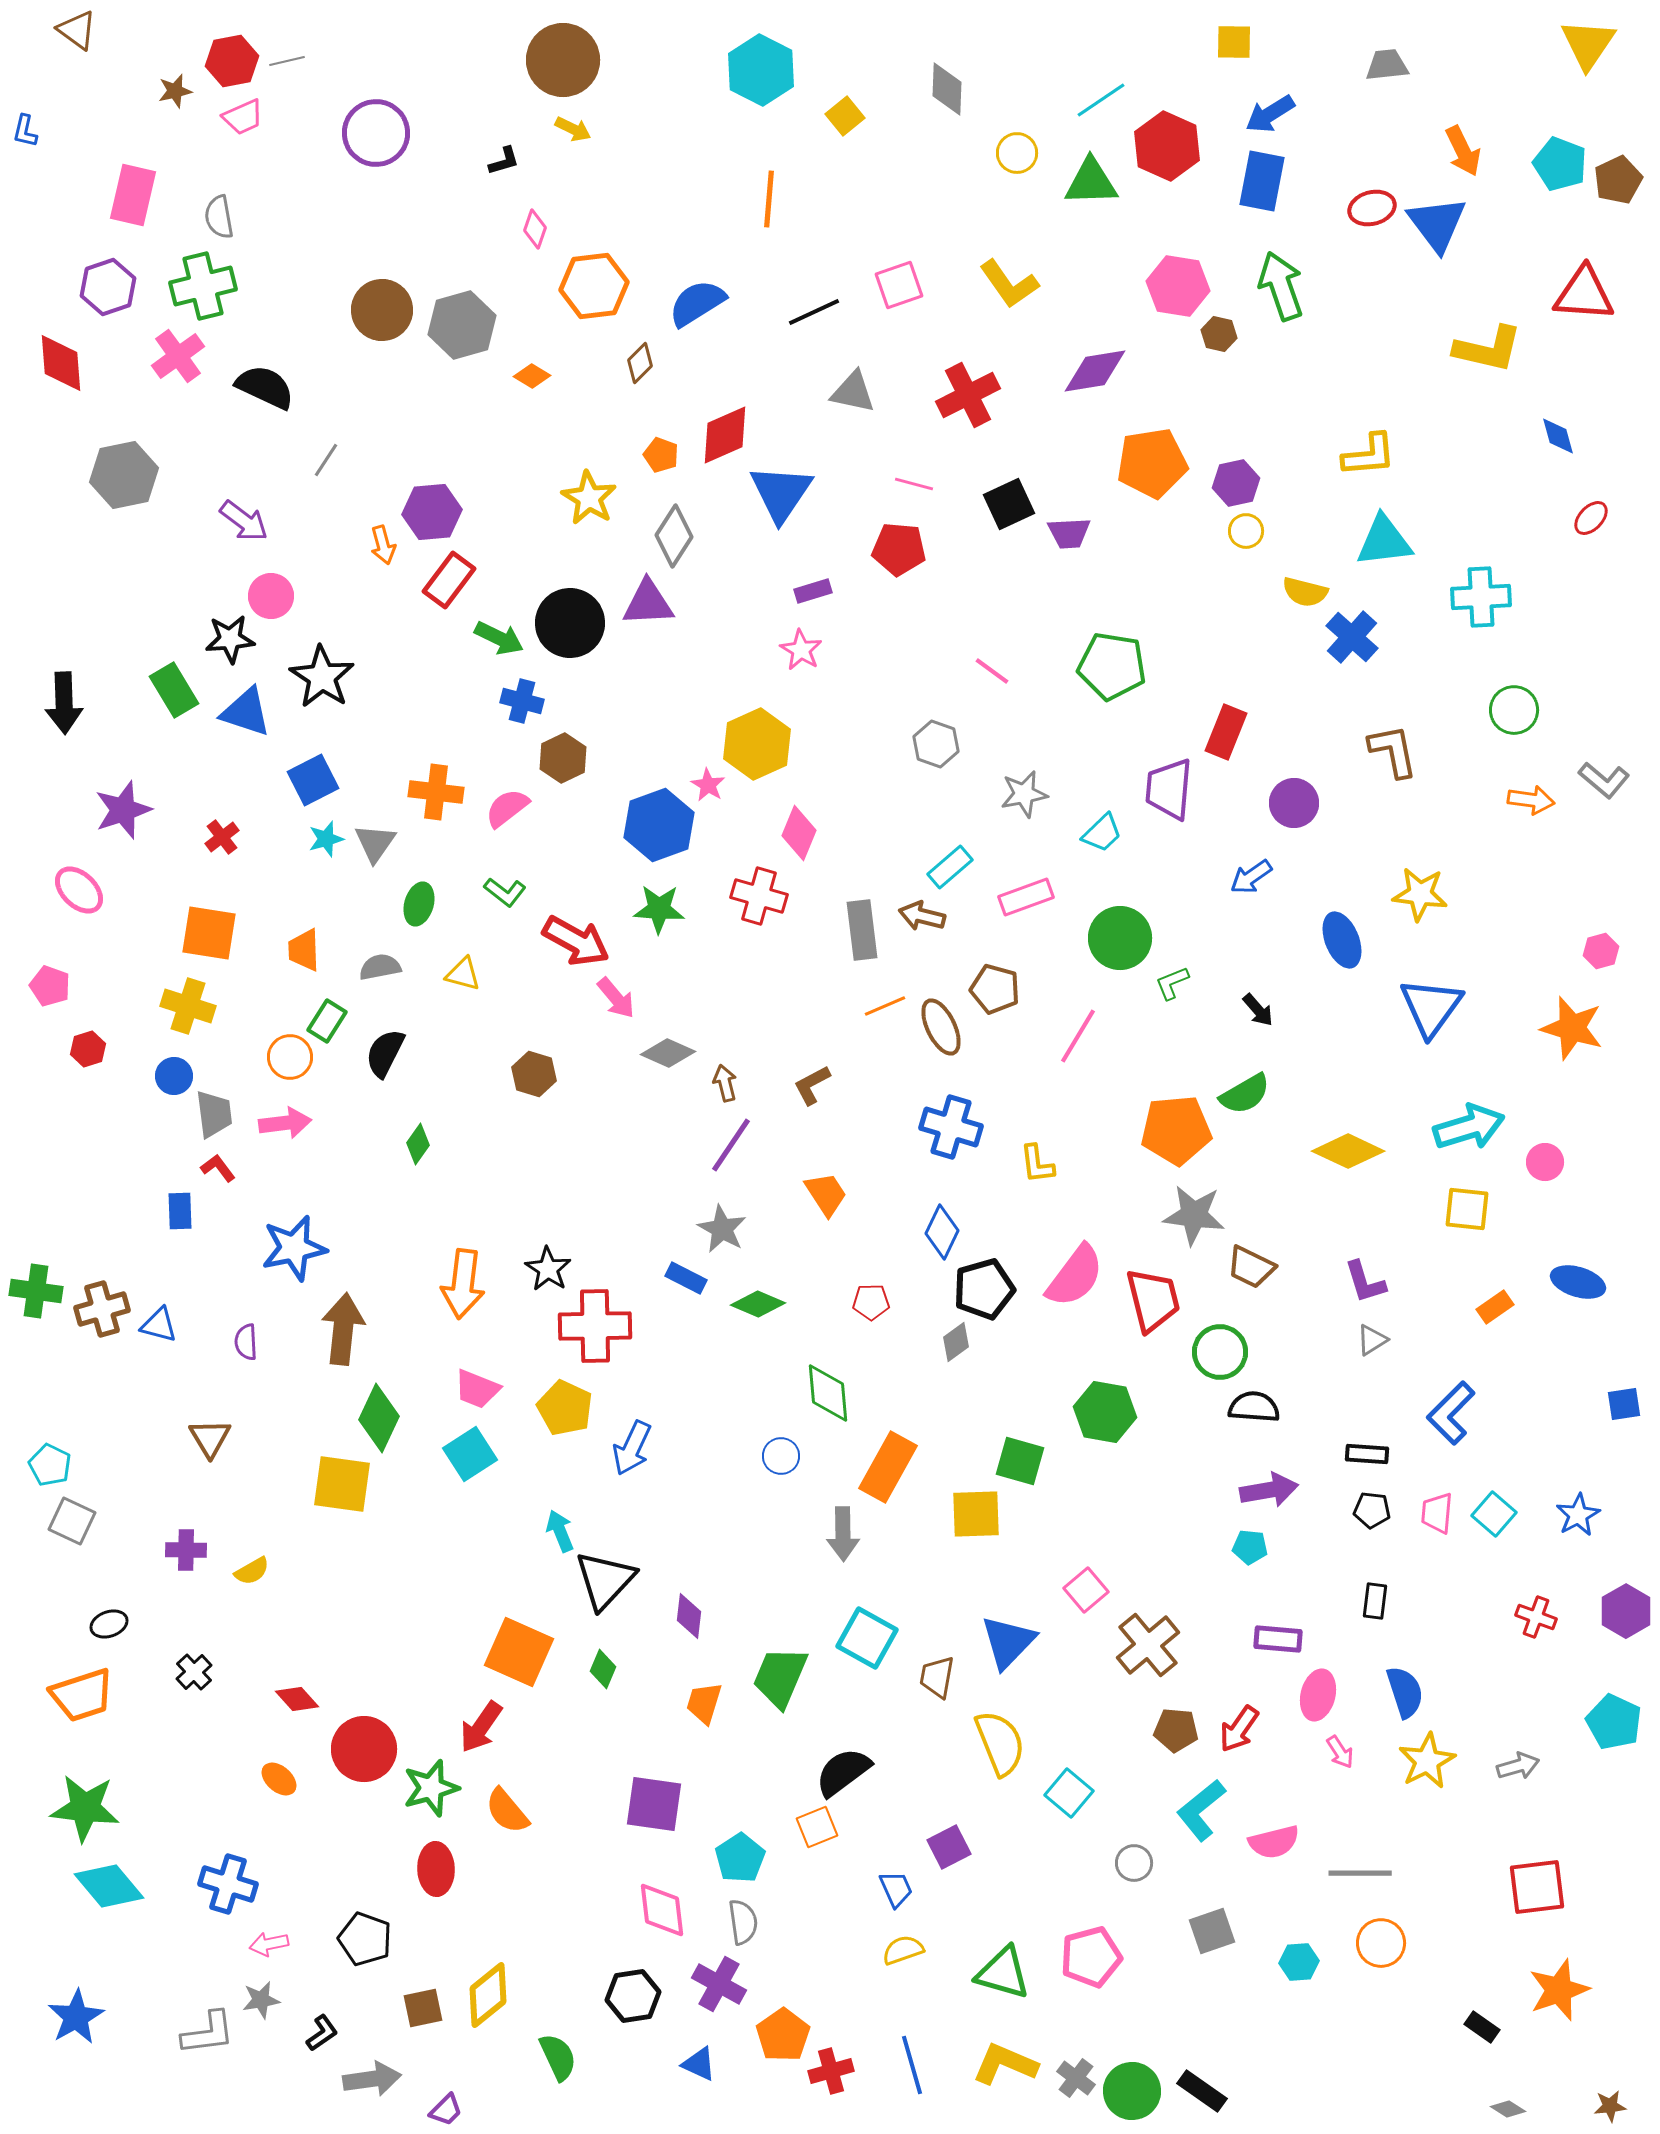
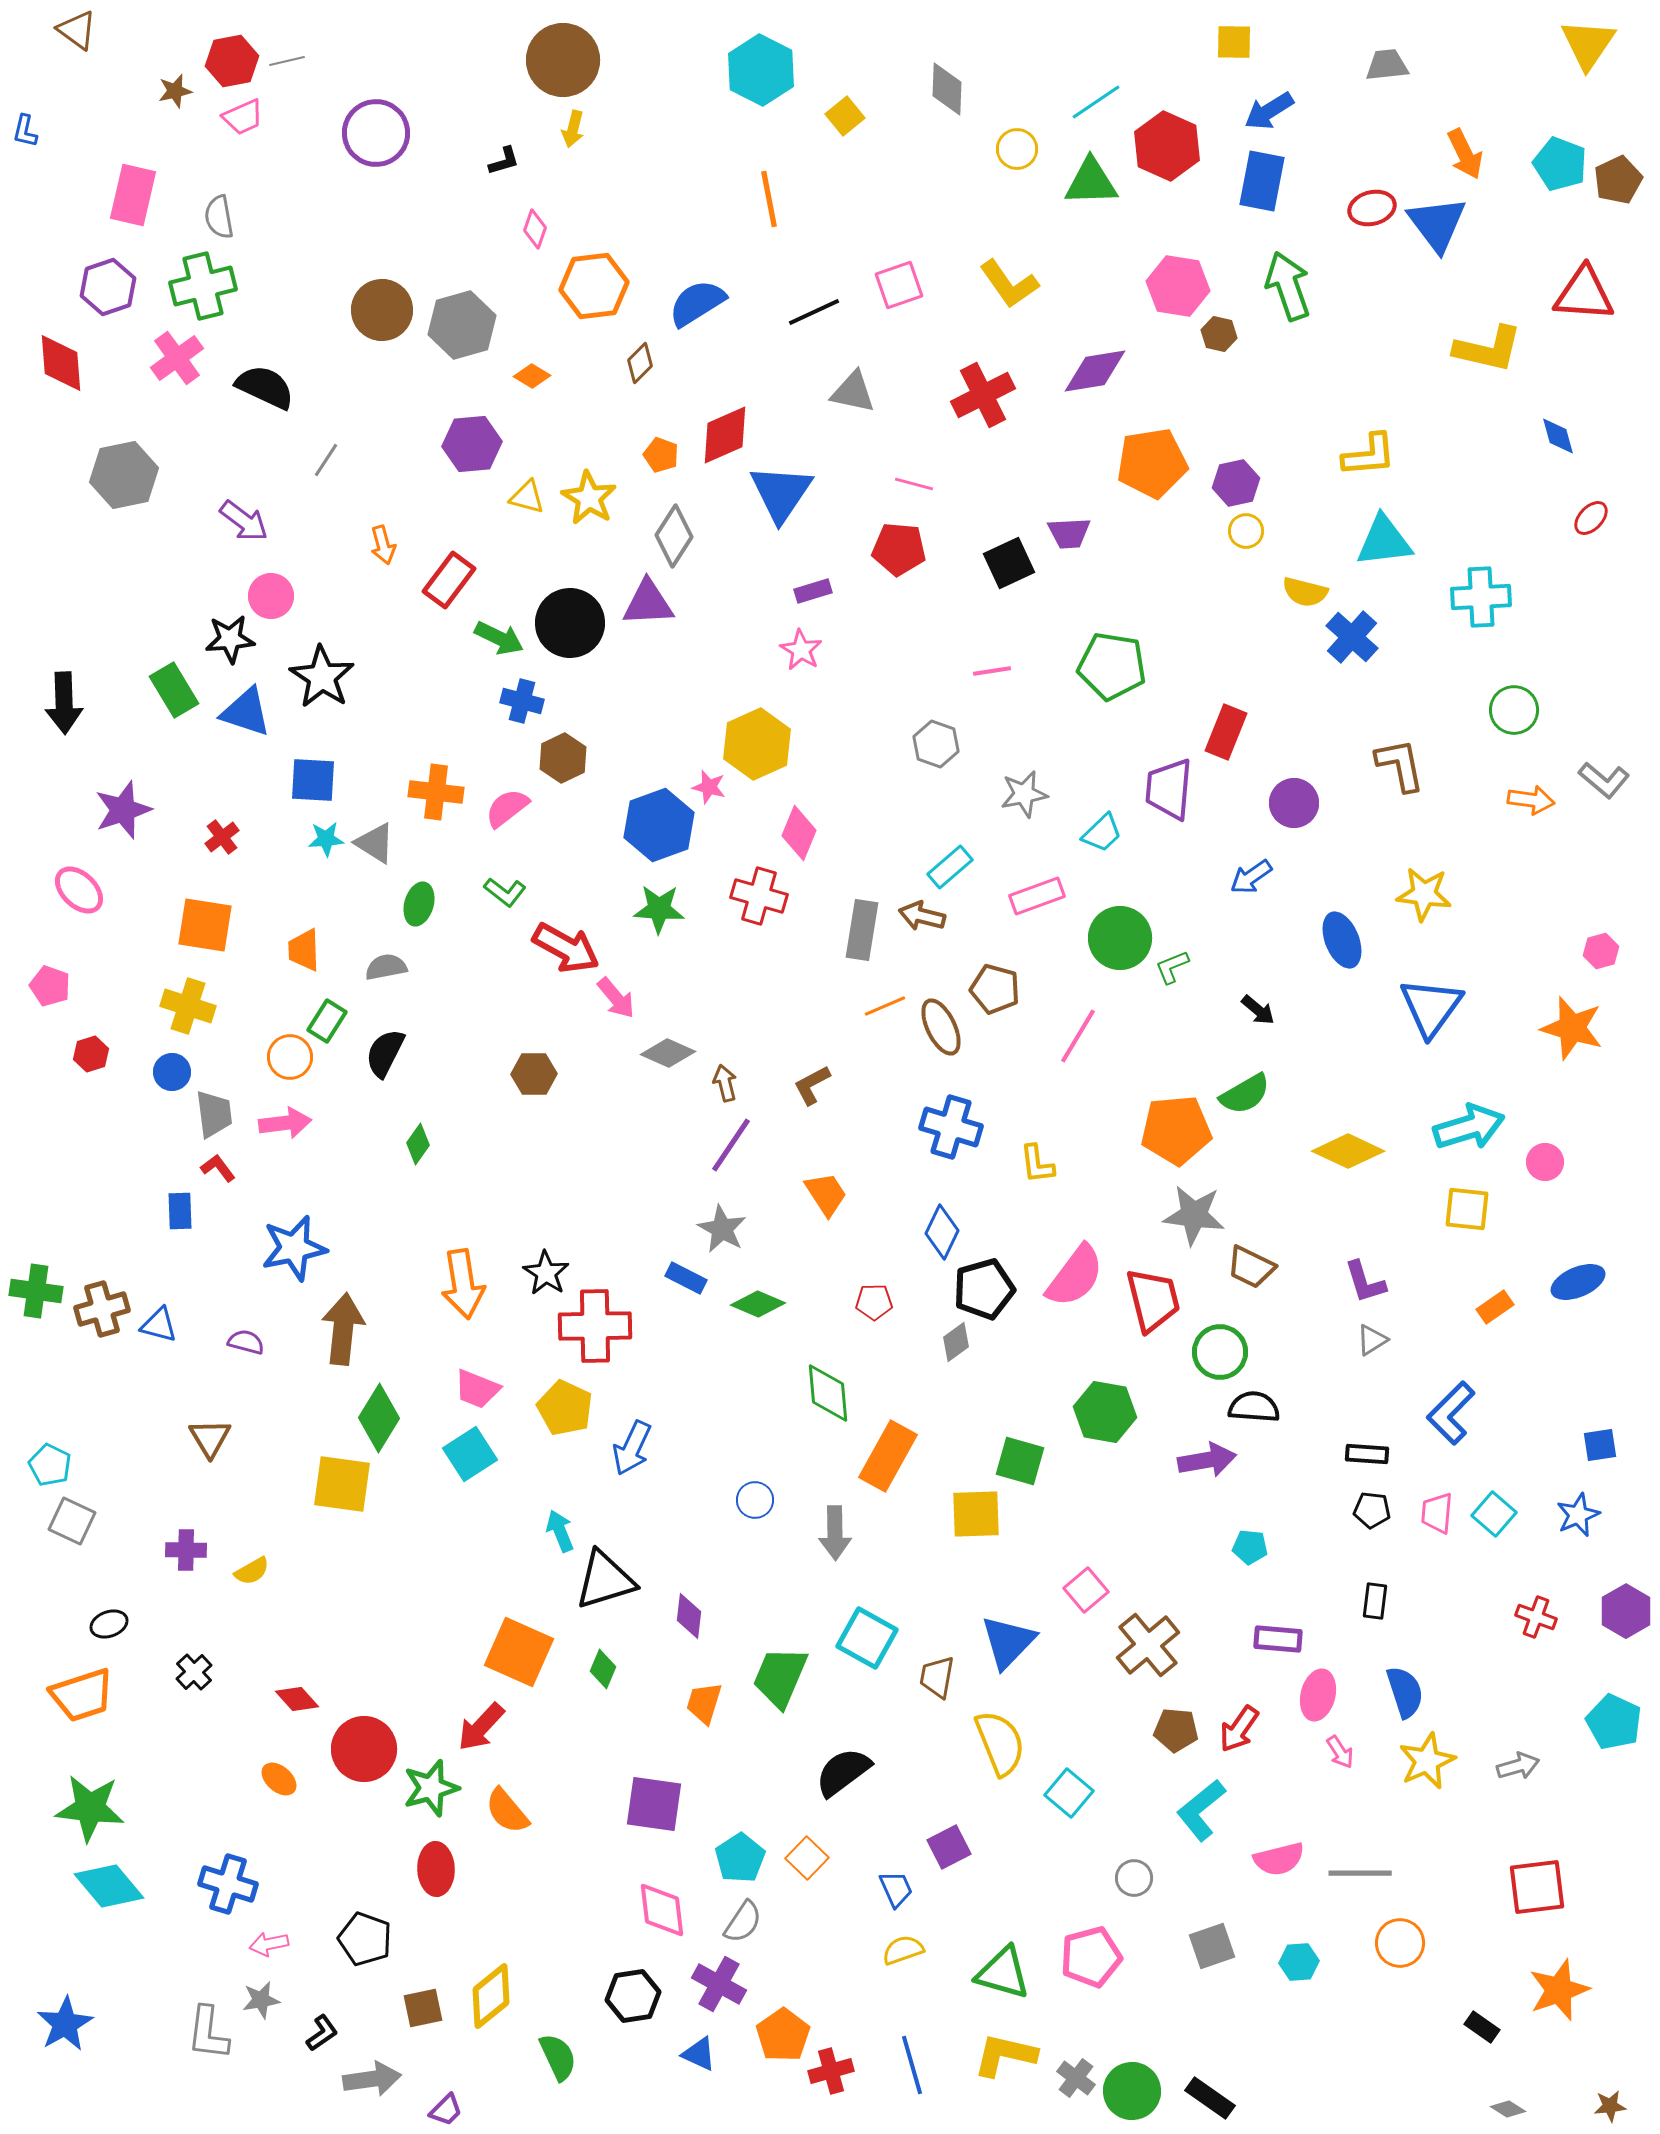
cyan line at (1101, 100): moved 5 px left, 2 px down
blue arrow at (1270, 114): moved 1 px left, 3 px up
yellow arrow at (573, 129): rotated 78 degrees clockwise
orange arrow at (1463, 151): moved 2 px right, 3 px down
yellow circle at (1017, 153): moved 4 px up
orange line at (769, 199): rotated 16 degrees counterclockwise
green arrow at (1281, 286): moved 7 px right
pink cross at (178, 356): moved 1 px left, 2 px down
red cross at (968, 395): moved 15 px right
black square at (1009, 504): moved 59 px down
purple hexagon at (432, 512): moved 40 px right, 68 px up
pink line at (992, 671): rotated 45 degrees counterclockwise
brown L-shape at (1393, 751): moved 7 px right, 14 px down
blue square at (313, 780): rotated 30 degrees clockwise
pink star at (708, 785): moved 1 px right, 2 px down; rotated 16 degrees counterclockwise
cyan star at (326, 839): rotated 12 degrees clockwise
gray triangle at (375, 843): rotated 33 degrees counterclockwise
yellow star at (1420, 894): moved 4 px right
pink rectangle at (1026, 897): moved 11 px right, 1 px up
gray rectangle at (862, 930): rotated 16 degrees clockwise
orange square at (209, 933): moved 4 px left, 8 px up
red arrow at (576, 941): moved 10 px left, 7 px down
gray semicircle at (380, 967): moved 6 px right
yellow triangle at (463, 974): moved 64 px right, 477 px up
green L-shape at (1172, 983): moved 16 px up
black arrow at (1258, 1010): rotated 9 degrees counterclockwise
red hexagon at (88, 1049): moved 3 px right, 5 px down
brown hexagon at (534, 1074): rotated 18 degrees counterclockwise
blue circle at (174, 1076): moved 2 px left, 4 px up
black star at (548, 1269): moved 2 px left, 4 px down
blue ellipse at (1578, 1282): rotated 40 degrees counterclockwise
orange arrow at (463, 1284): rotated 16 degrees counterclockwise
red pentagon at (871, 1302): moved 3 px right
purple semicircle at (246, 1342): rotated 108 degrees clockwise
blue square at (1624, 1404): moved 24 px left, 41 px down
green diamond at (379, 1418): rotated 6 degrees clockwise
blue circle at (781, 1456): moved 26 px left, 44 px down
orange rectangle at (888, 1467): moved 11 px up
purple arrow at (1269, 1490): moved 62 px left, 30 px up
blue star at (1578, 1515): rotated 6 degrees clockwise
gray arrow at (843, 1534): moved 8 px left, 1 px up
black triangle at (605, 1580): rotated 30 degrees clockwise
red arrow at (481, 1727): rotated 8 degrees clockwise
yellow star at (1427, 1761): rotated 4 degrees clockwise
green star at (85, 1808): moved 5 px right
orange square at (817, 1827): moved 10 px left, 31 px down; rotated 24 degrees counterclockwise
pink semicircle at (1274, 1842): moved 5 px right, 17 px down
gray circle at (1134, 1863): moved 15 px down
gray semicircle at (743, 1922): rotated 42 degrees clockwise
gray square at (1212, 1931): moved 15 px down
orange circle at (1381, 1943): moved 19 px right
yellow diamond at (488, 1995): moved 3 px right, 1 px down
blue star at (76, 2017): moved 11 px left, 7 px down
gray L-shape at (208, 2033): rotated 104 degrees clockwise
blue triangle at (699, 2064): moved 10 px up
yellow L-shape at (1005, 2064): moved 9 px up; rotated 10 degrees counterclockwise
black rectangle at (1202, 2091): moved 8 px right, 7 px down
